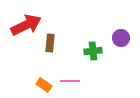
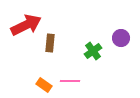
green cross: rotated 30 degrees counterclockwise
